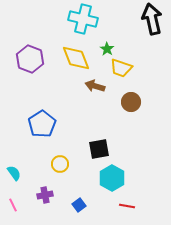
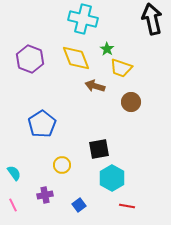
yellow circle: moved 2 px right, 1 px down
